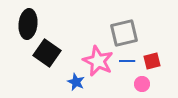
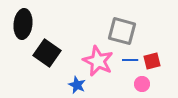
black ellipse: moved 5 px left
gray square: moved 2 px left, 2 px up; rotated 28 degrees clockwise
blue line: moved 3 px right, 1 px up
blue star: moved 1 px right, 3 px down
